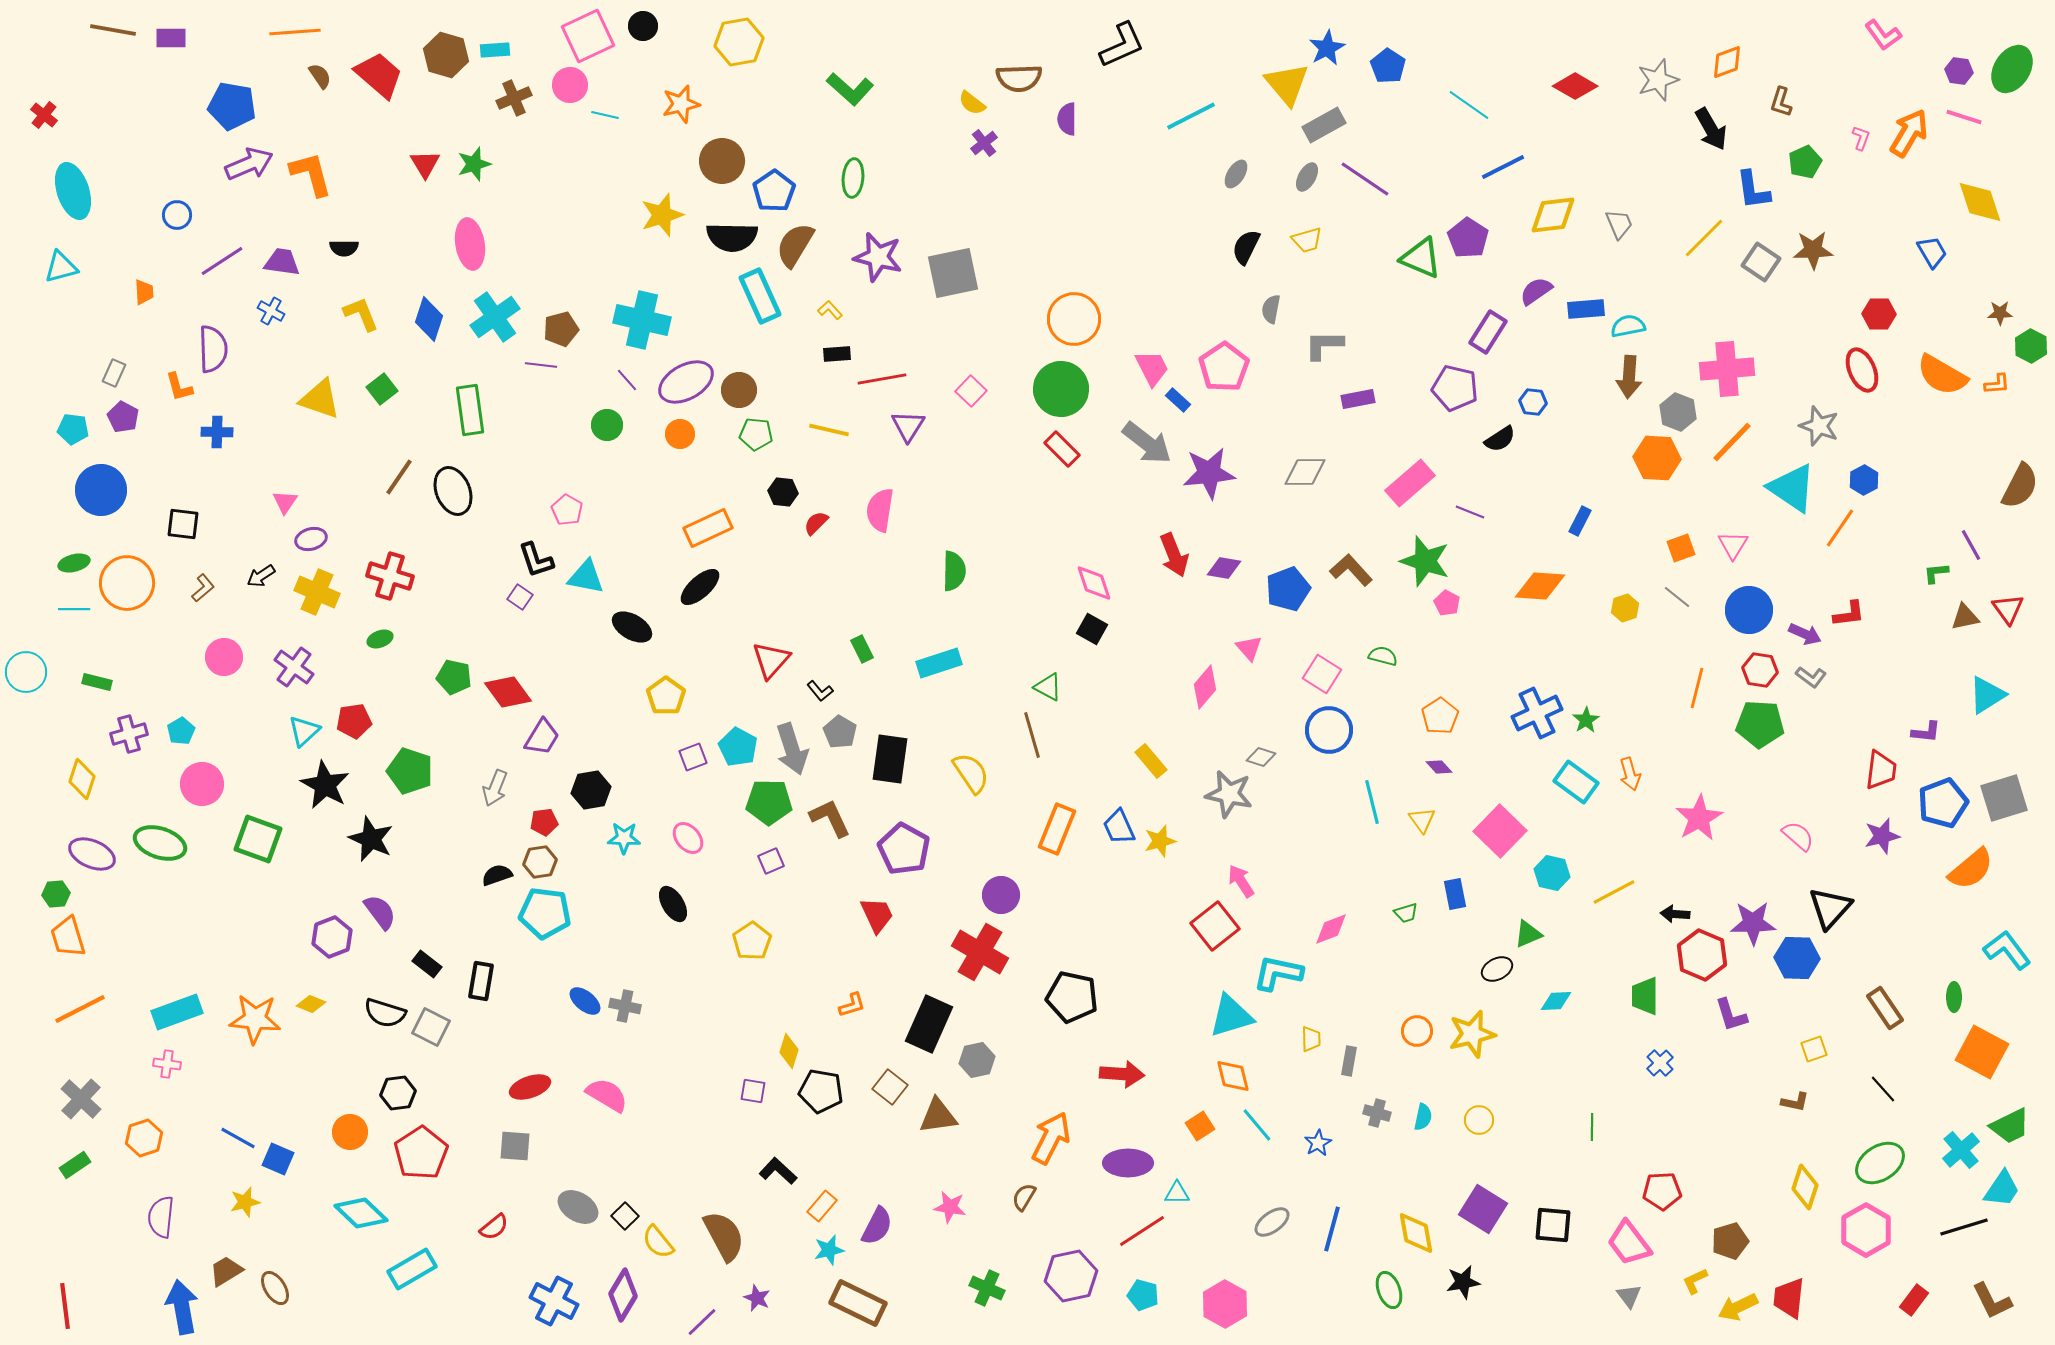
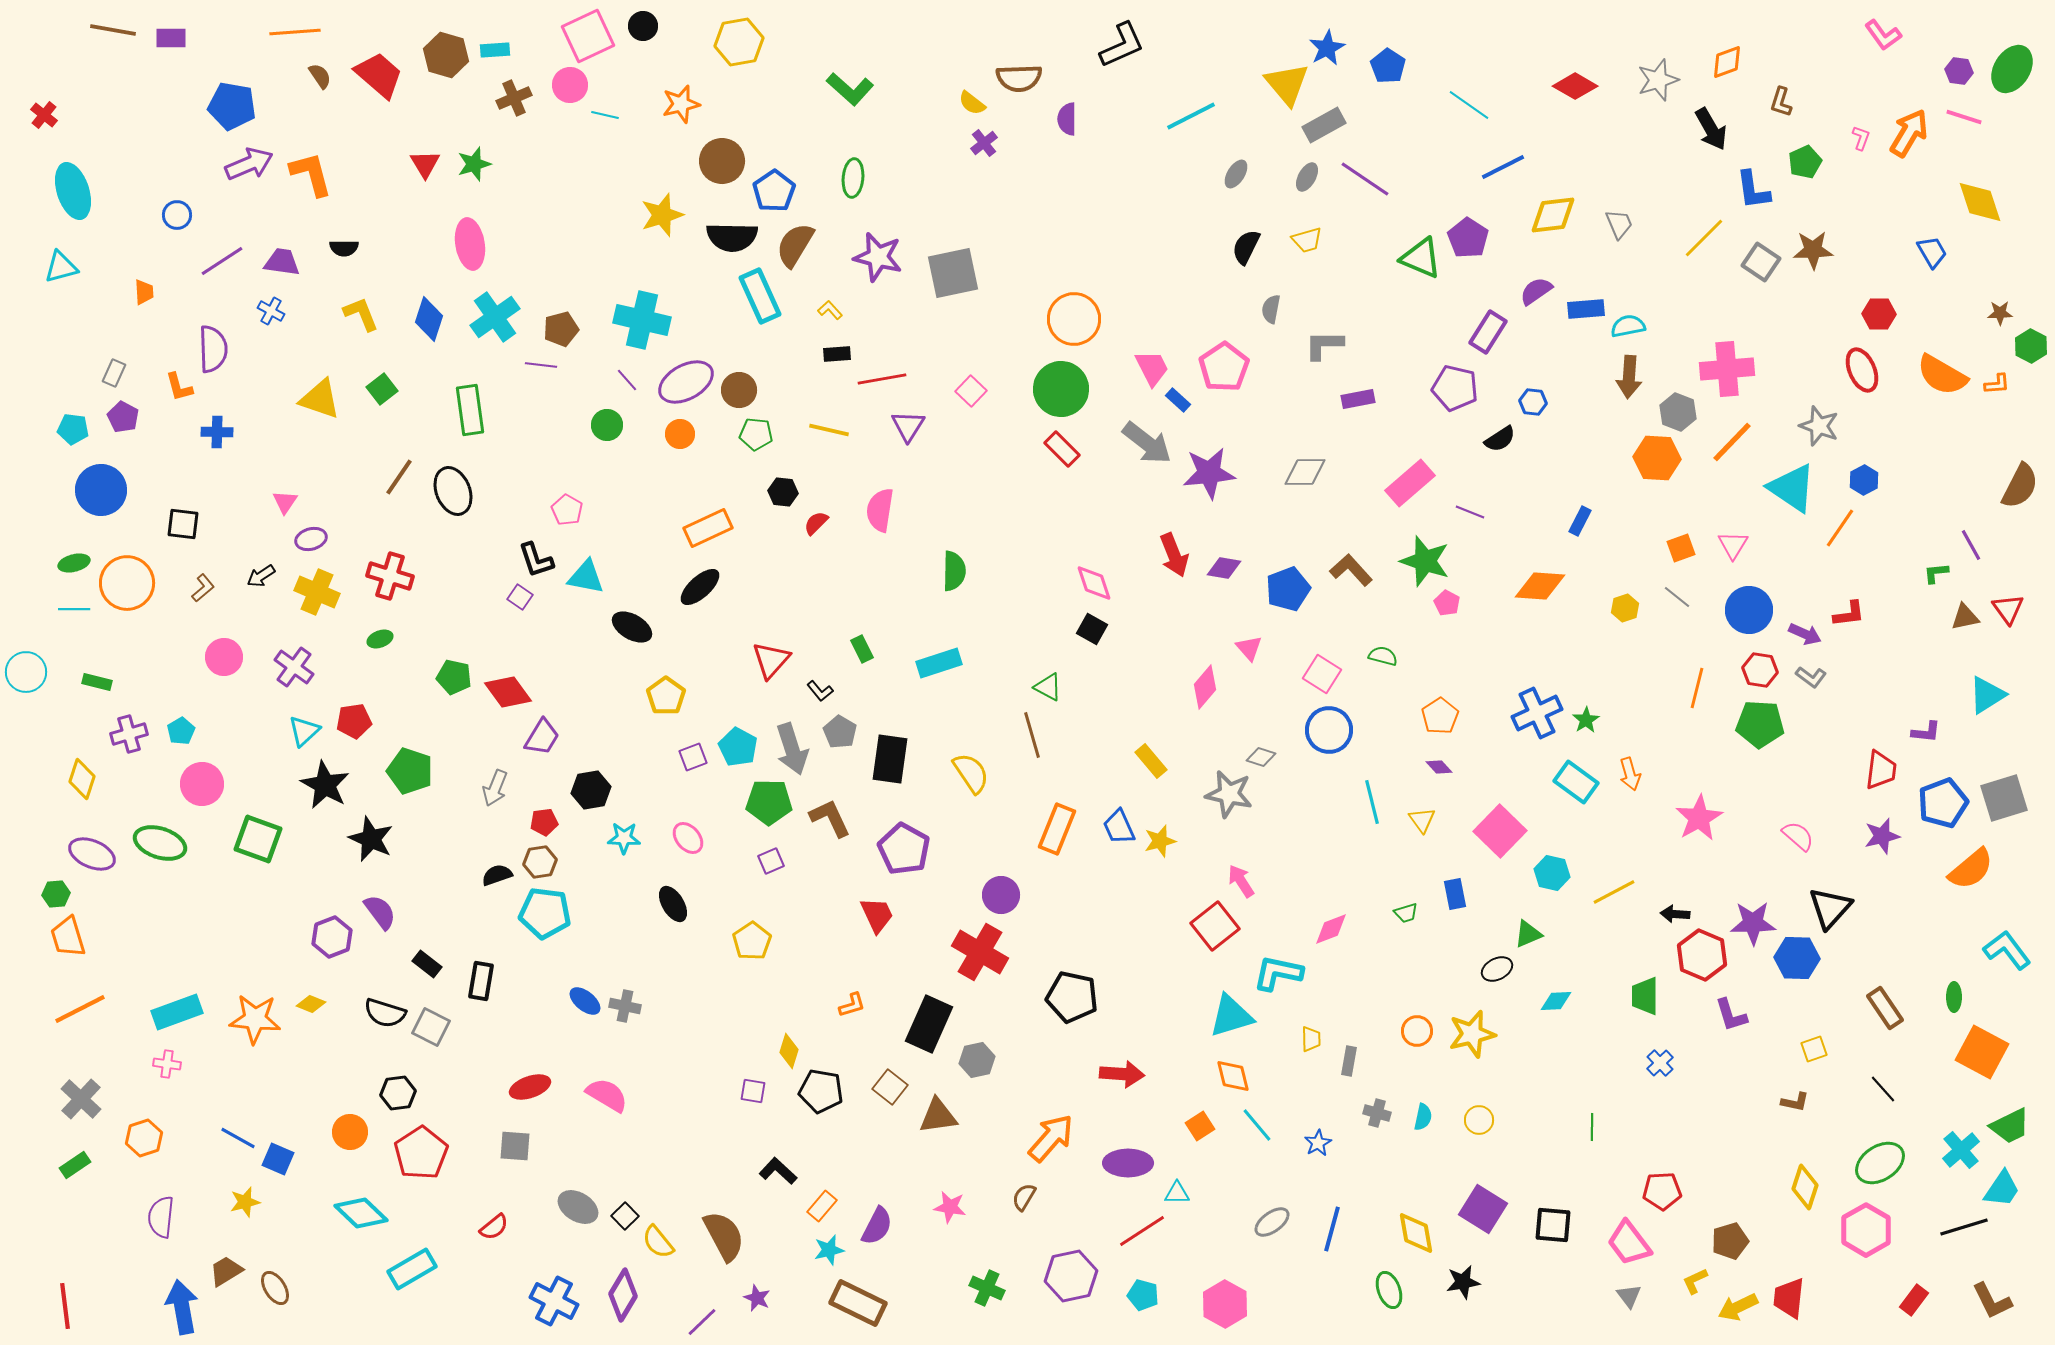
orange arrow at (1051, 1138): rotated 14 degrees clockwise
